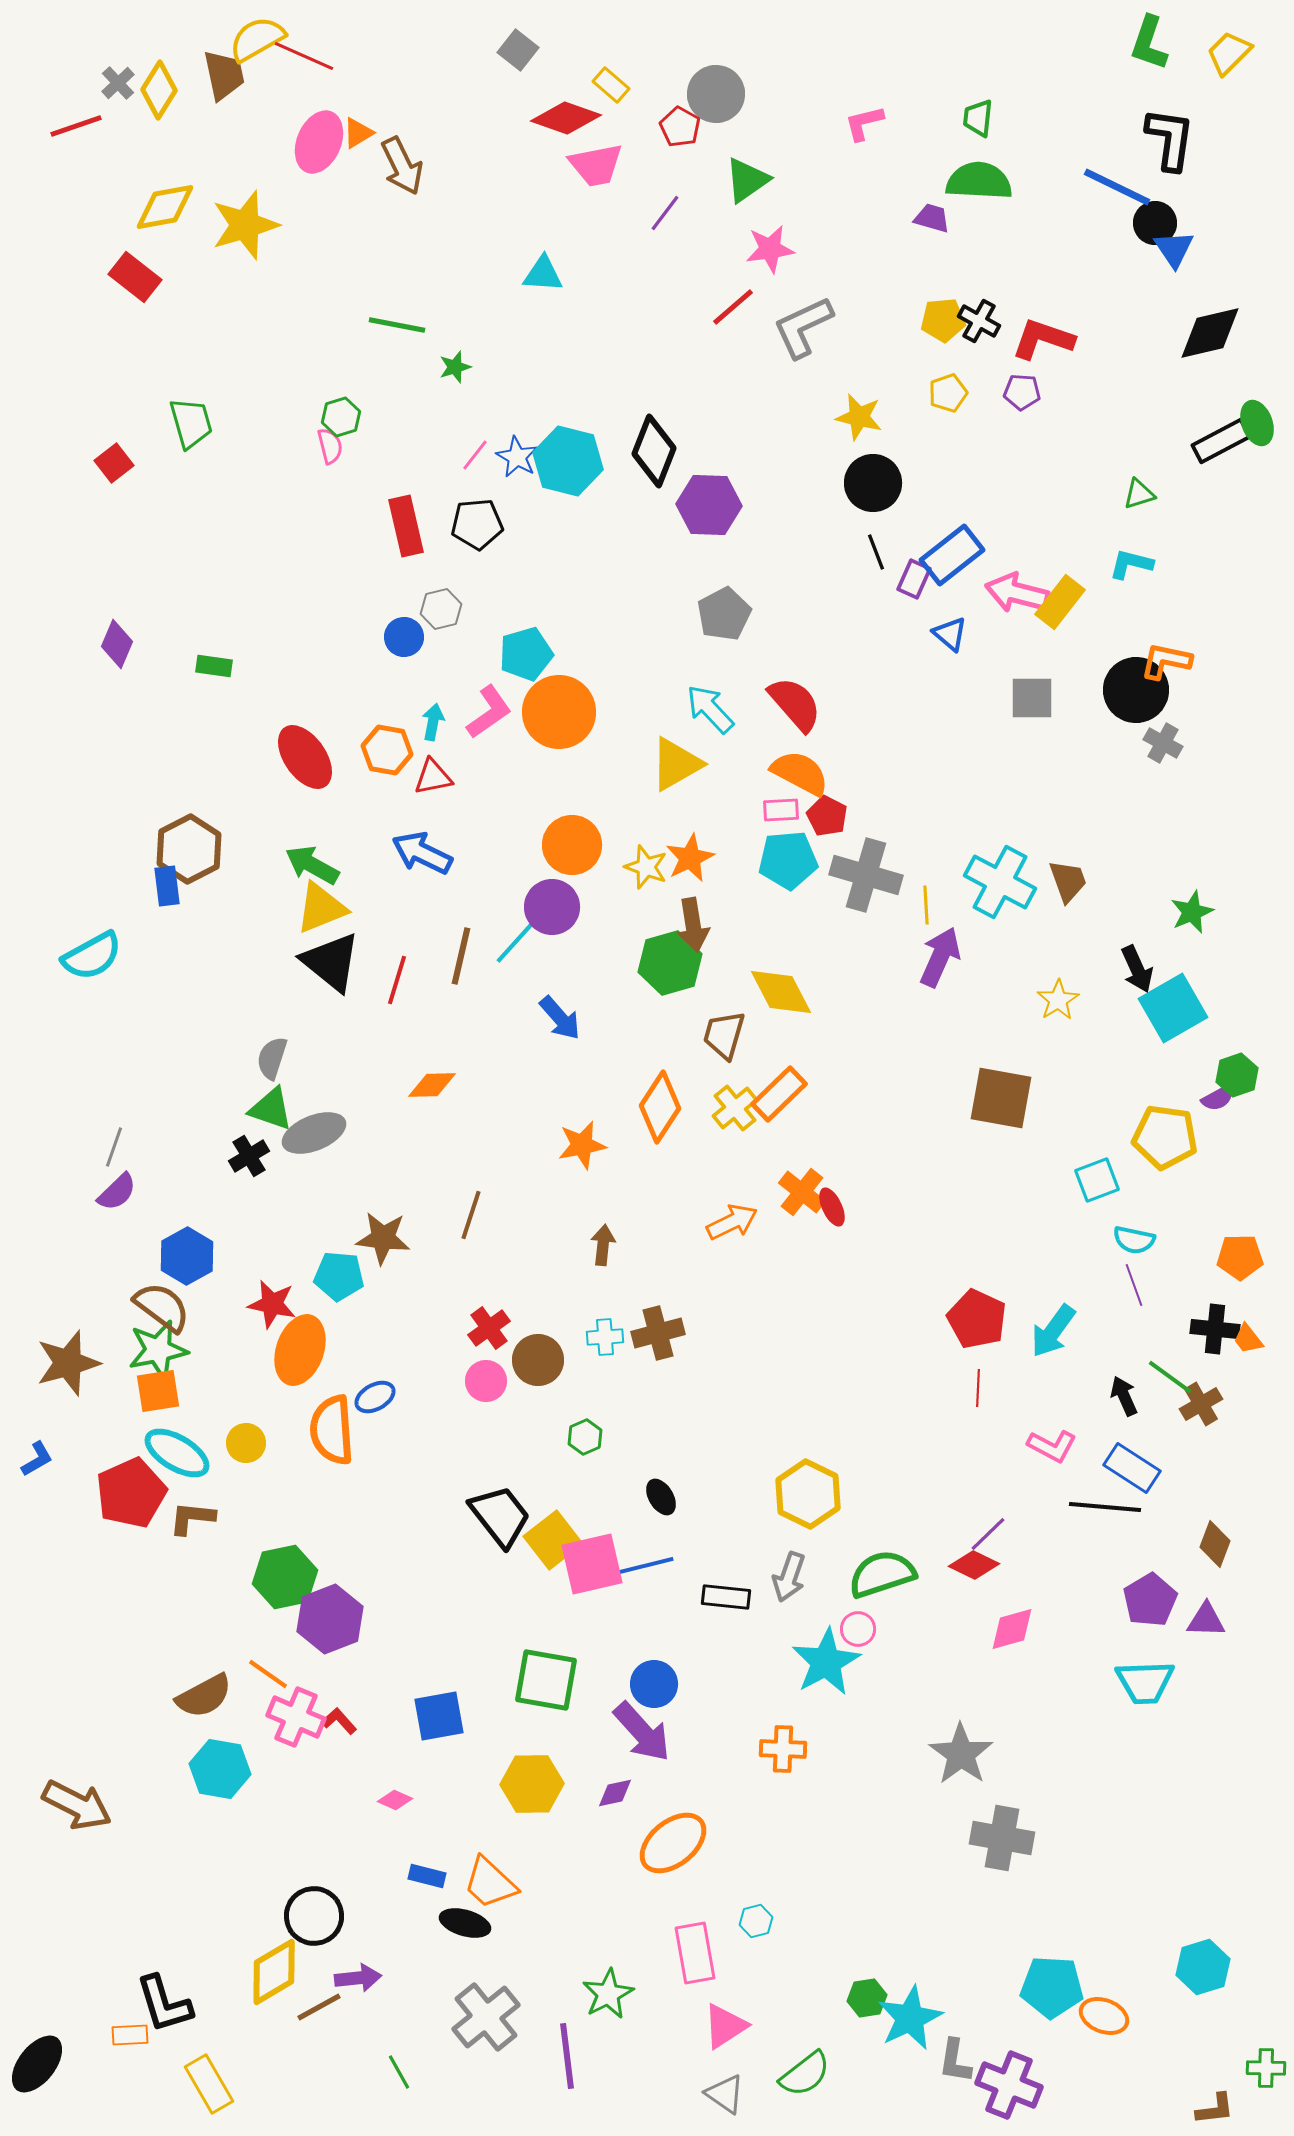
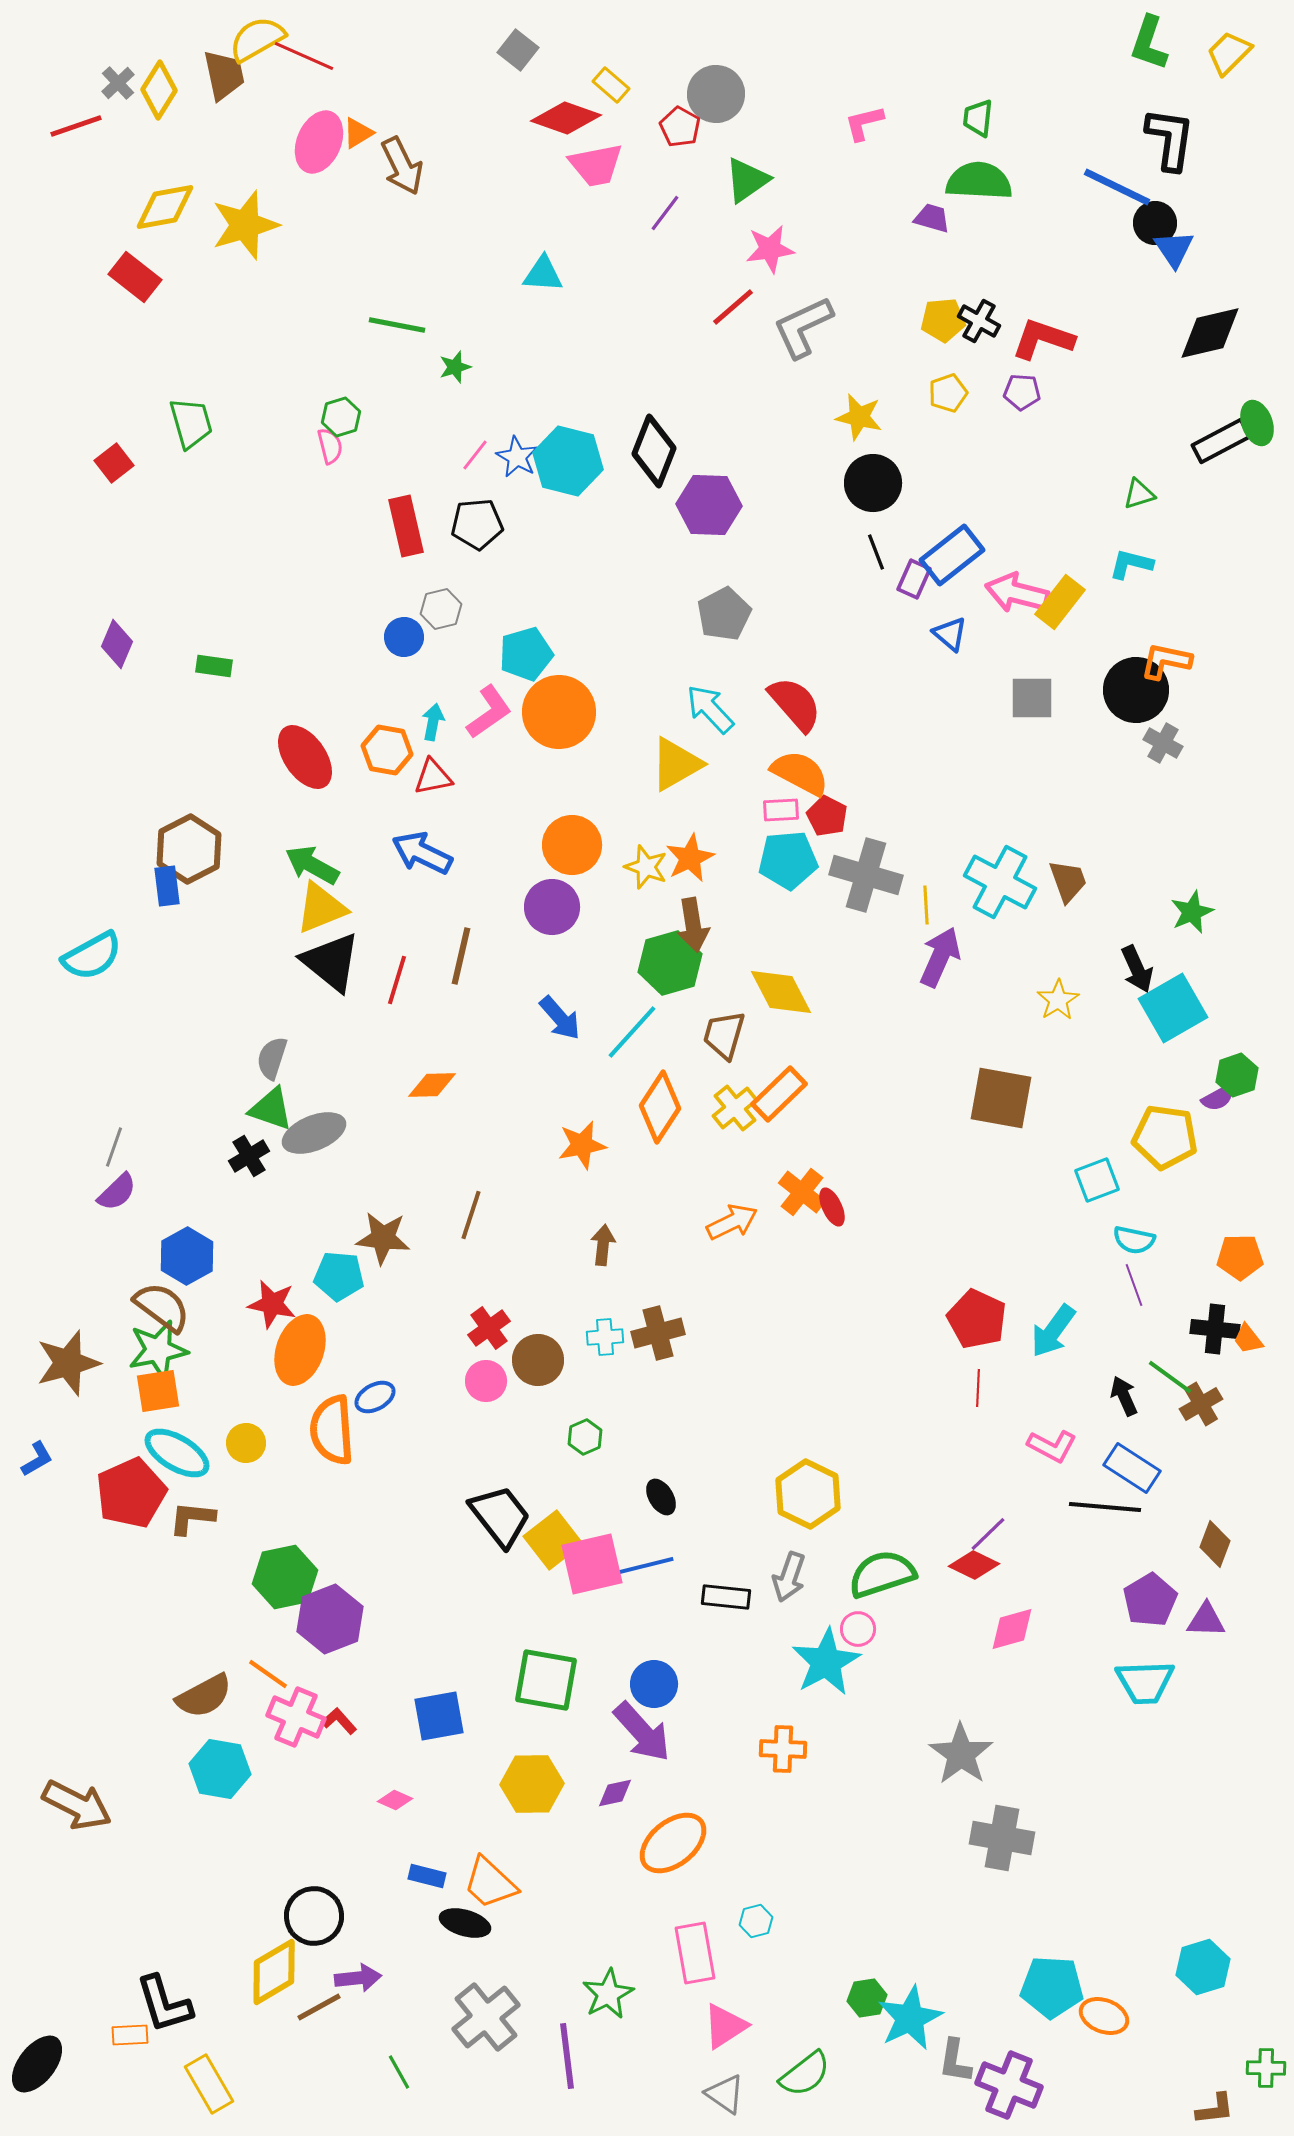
cyan line at (520, 937): moved 112 px right, 95 px down
